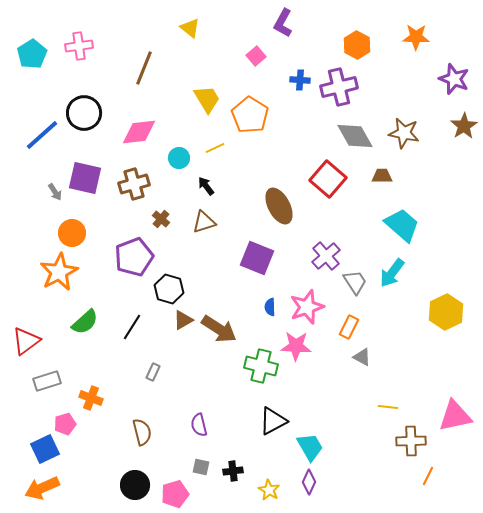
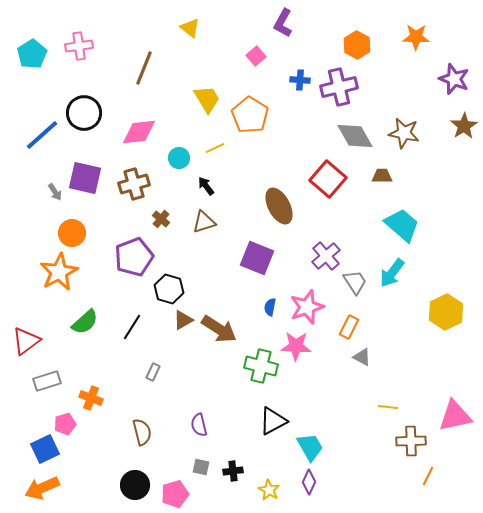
blue semicircle at (270, 307): rotated 12 degrees clockwise
